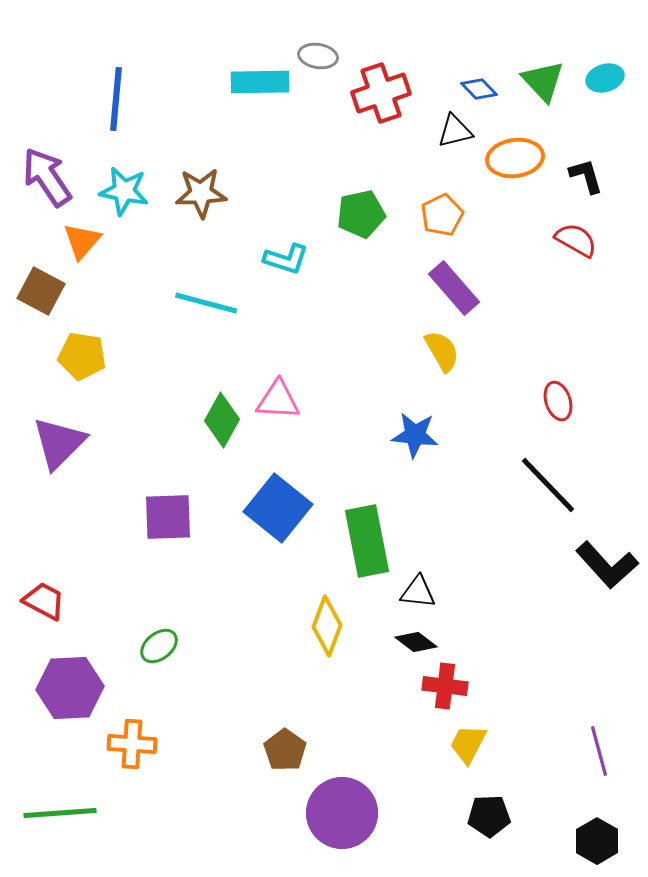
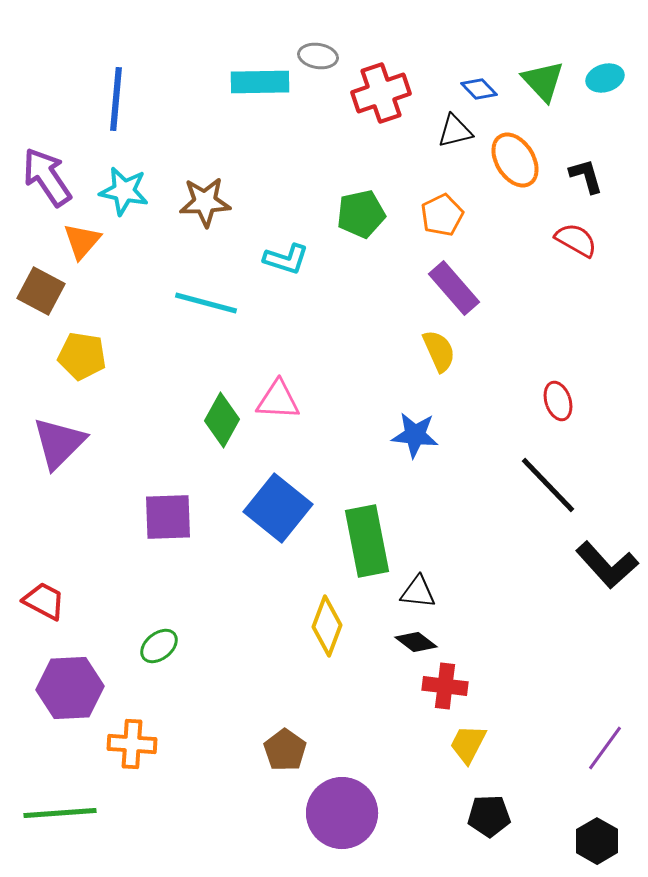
orange ellipse at (515, 158): moved 2 px down; rotated 66 degrees clockwise
brown star at (201, 193): moved 4 px right, 9 px down
yellow semicircle at (442, 351): moved 3 px left; rotated 6 degrees clockwise
purple line at (599, 751): moved 6 px right, 3 px up; rotated 51 degrees clockwise
